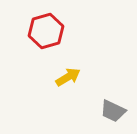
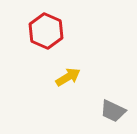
red hexagon: rotated 20 degrees counterclockwise
